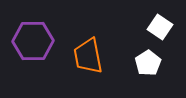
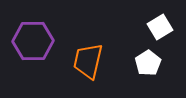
white square: rotated 25 degrees clockwise
orange trapezoid: moved 5 px down; rotated 24 degrees clockwise
